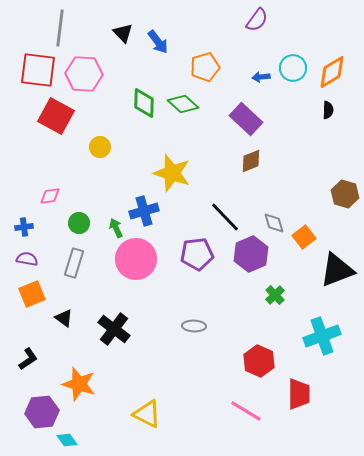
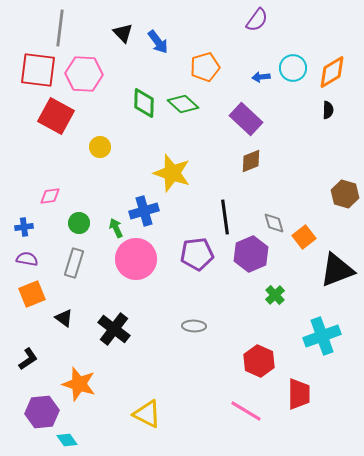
black line at (225, 217): rotated 36 degrees clockwise
